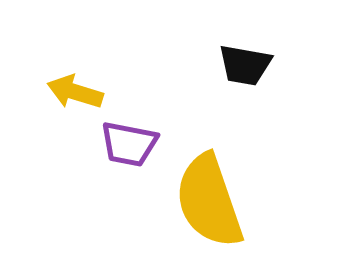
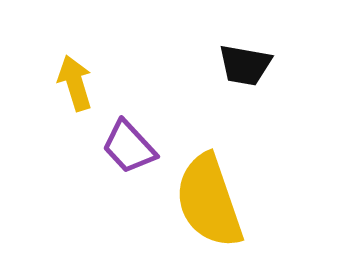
yellow arrow: moved 9 px up; rotated 56 degrees clockwise
purple trapezoid: moved 3 px down; rotated 36 degrees clockwise
